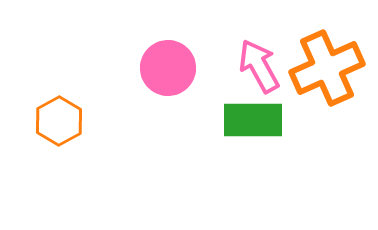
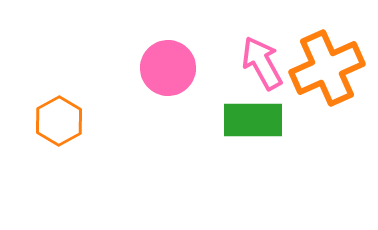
pink arrow: moved 3 px right, 3 px up
